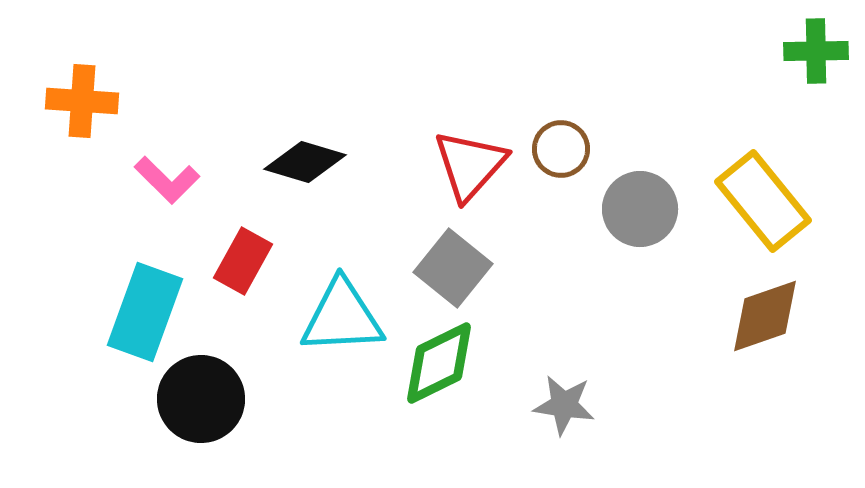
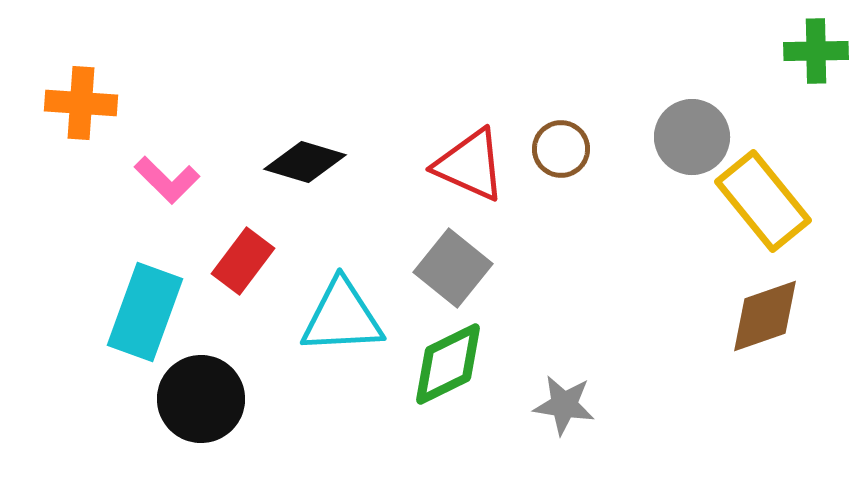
orange cross: moved 1 px left, 2 px down
red triangle: rotated 48 degrees counterclockwise
gray circle: moved 52 px right, 72 px up
red rectangle: rotated 8 degrees clockwise
green diamond: moved 9 px right, 1 px down
